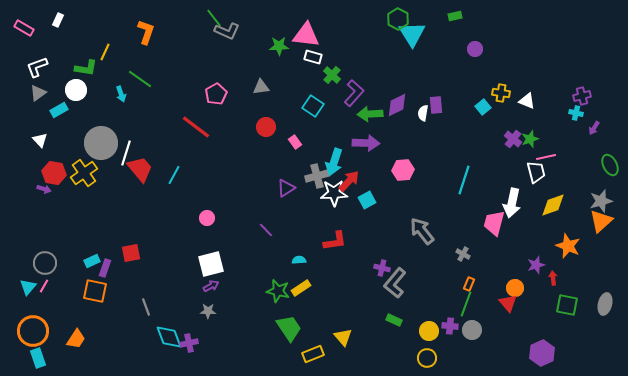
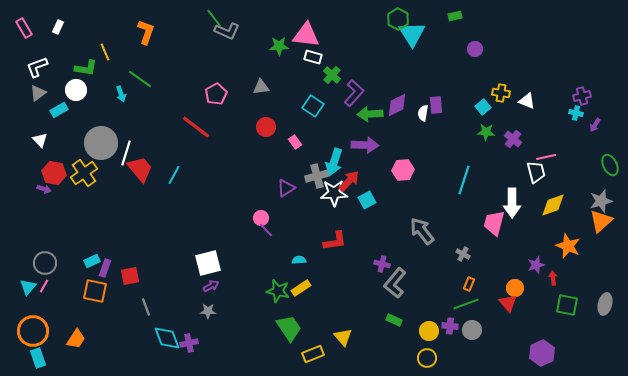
white rectangle at (58, 20): moved 7 px down
pink rectangle at (24, 28): rotated 30 degrees clockwise
yellow line at (105, 52): rotated 48 degrees counterclockwise
purple arrow at (594, 128): moved 1 px right, 3 px up
green star at (530, 139): moved 44 px left, 7 px up; rotated 24 degrees clockwise
purple arrow at (366, 143): moved 1 px left, 2 px down
white arrow at (512, 203): rotated 12 degrees counterclockwise
pink circle at (207, 218): moved 54 px right
red square at (131, 253): moved 1 px left, 23 px down
white square at (211, 264): moved 3 px left, 1 px up
purple cross at (382, 268): moved 4 px up
green line at (466, 304): rotated 50 degrees clockwise
cyan diamond at (169, 337): moved 2 px left, 1 px down
